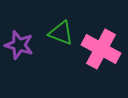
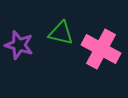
green triangle: rotated 8 degrees counterclockwise
